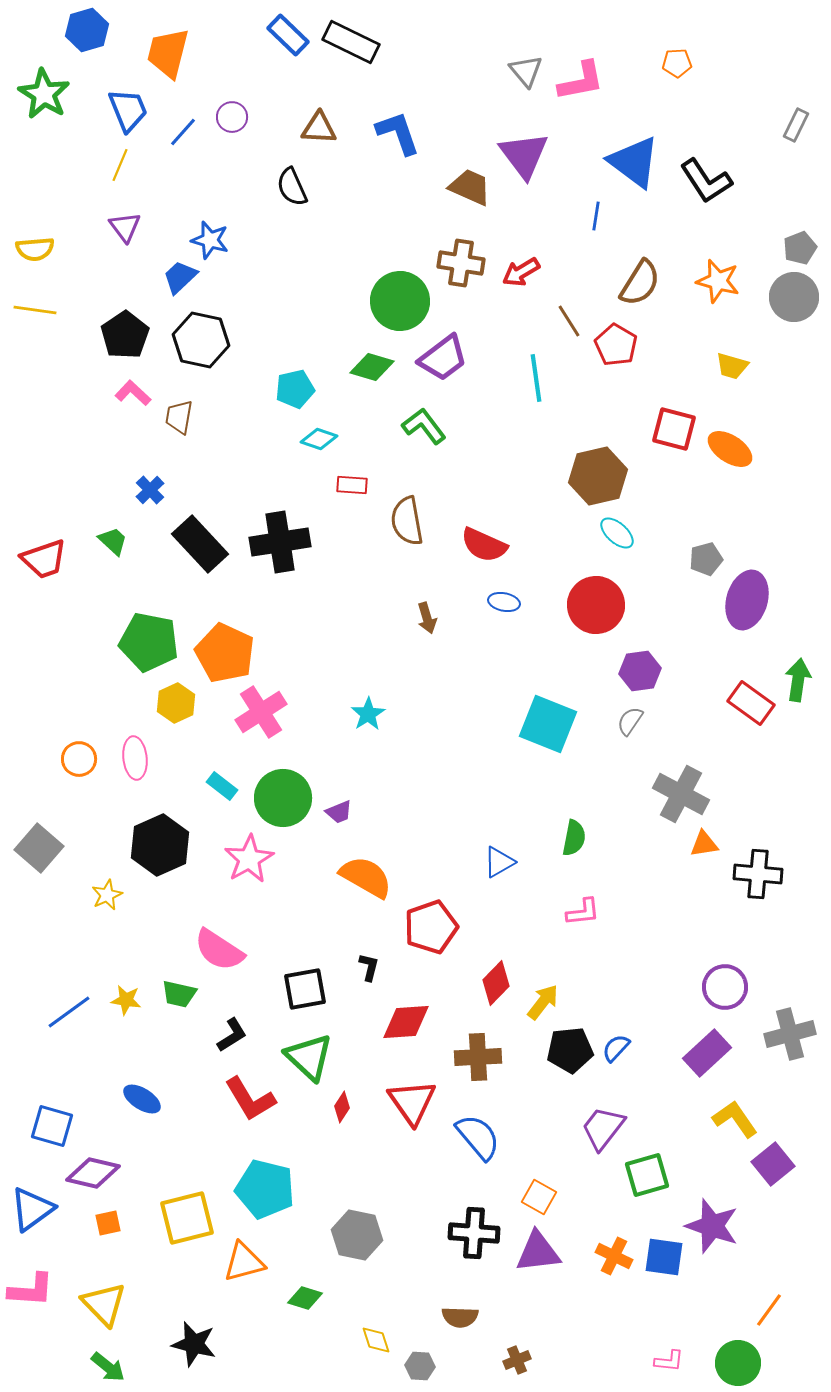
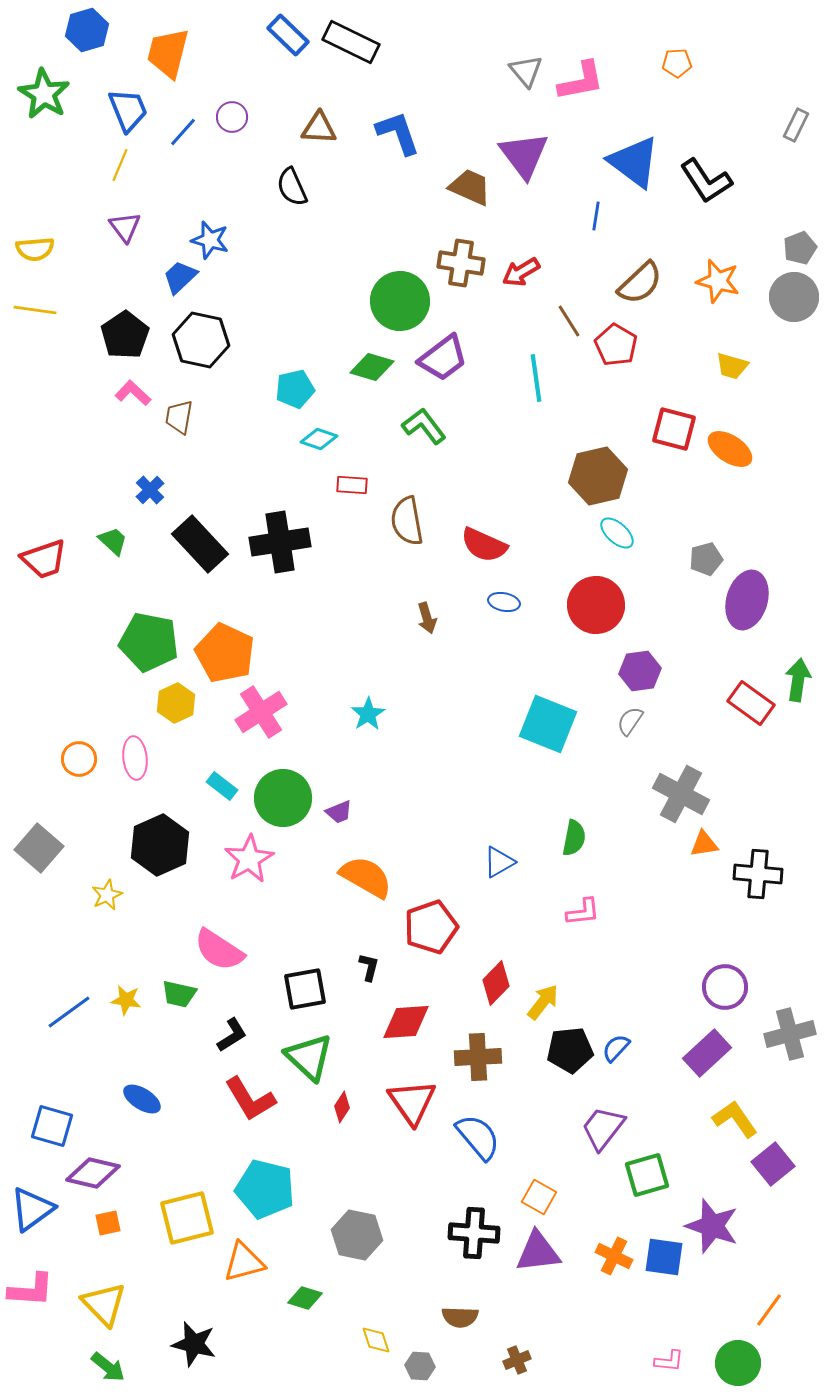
brown semicircle at (640, 283): rotated 15 degrees clockwise
